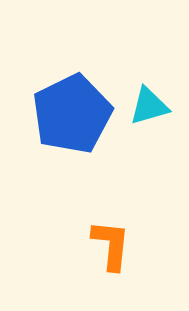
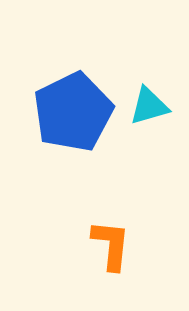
blue pentagon: moved 1 px right, 2 px up
